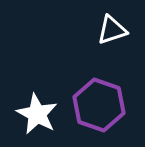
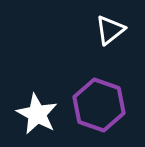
white triangle: moved 2 px left; rotated 20 degrees counterclockwise
